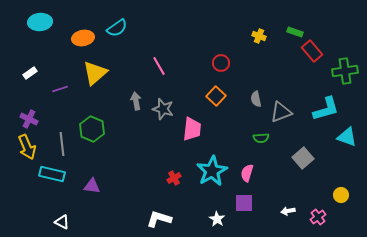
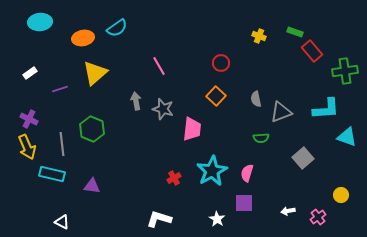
cyan L-shape: rotated 12 degrees clockwise
